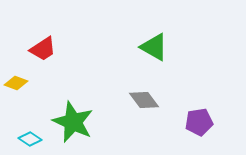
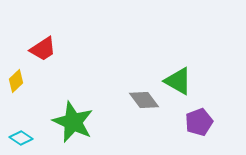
green triangle: moved 24 px right, 34 px down
yellow diamond: moved 2 px up; rotated 65 degrees counterclockwise
purple pentagon: rotated 12 degrees counterclockwise
cyan diamond: moved 9 px left, 1 px up
